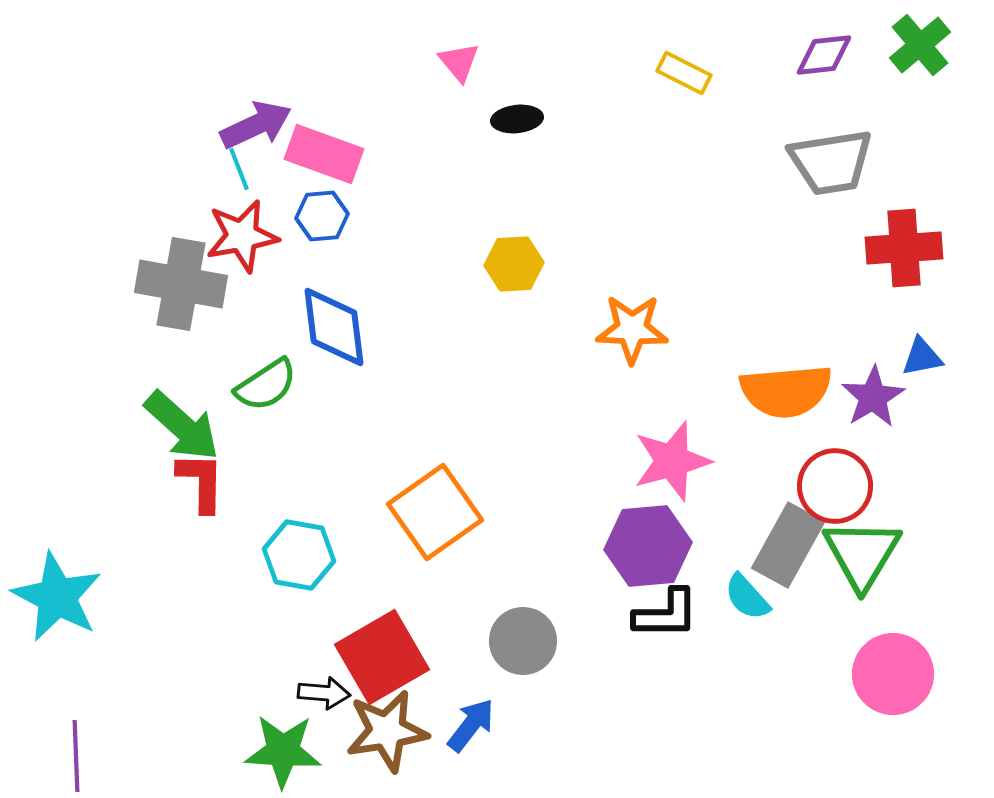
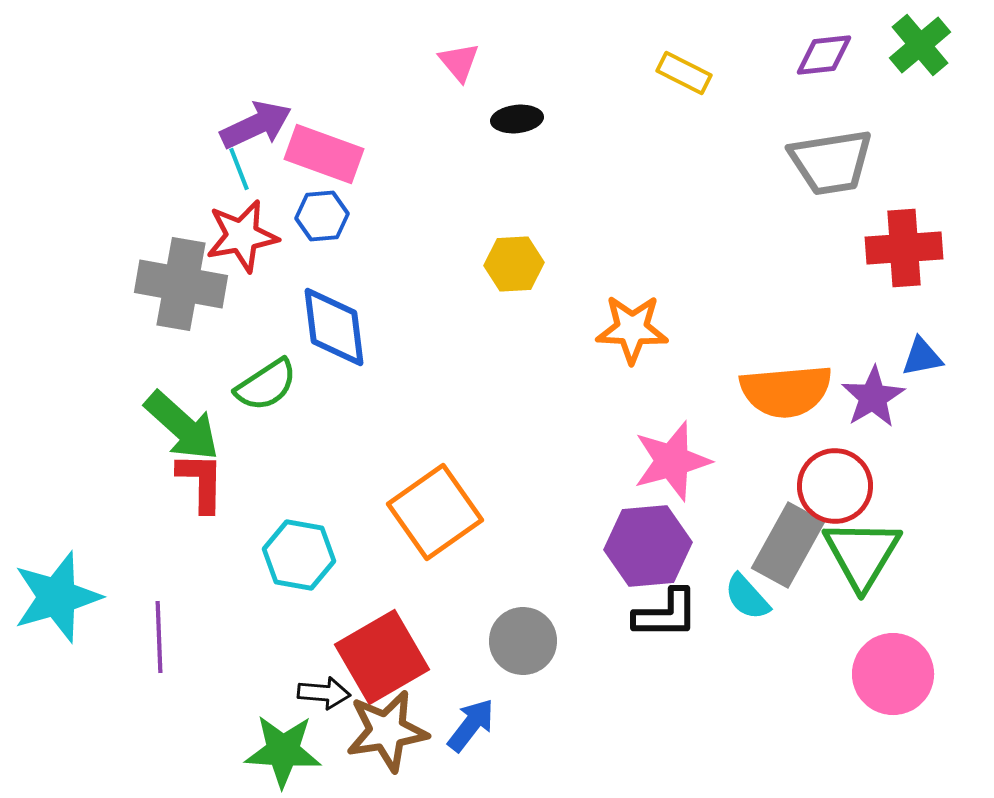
cyan star: rotated 28 degrees clockwise
purple line: moved 83 px right, 119 px up
